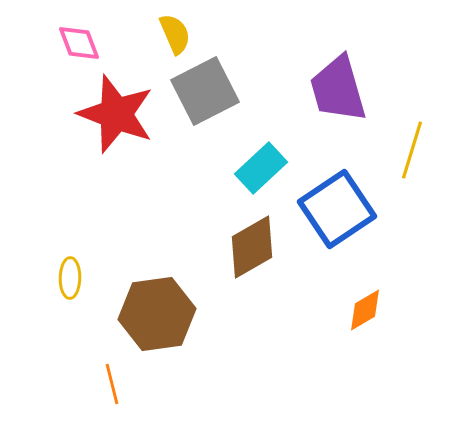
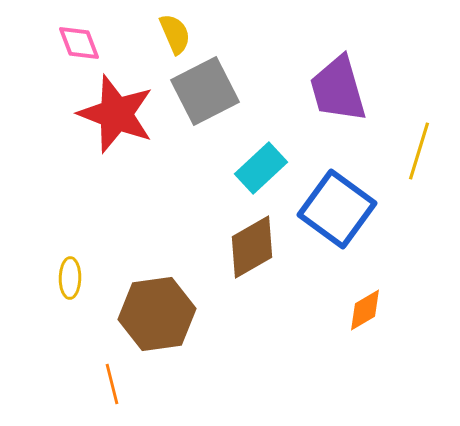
yellow line: moved 7 px right, 1 px down
blue square: rotated 20 degrees counterclockwise
